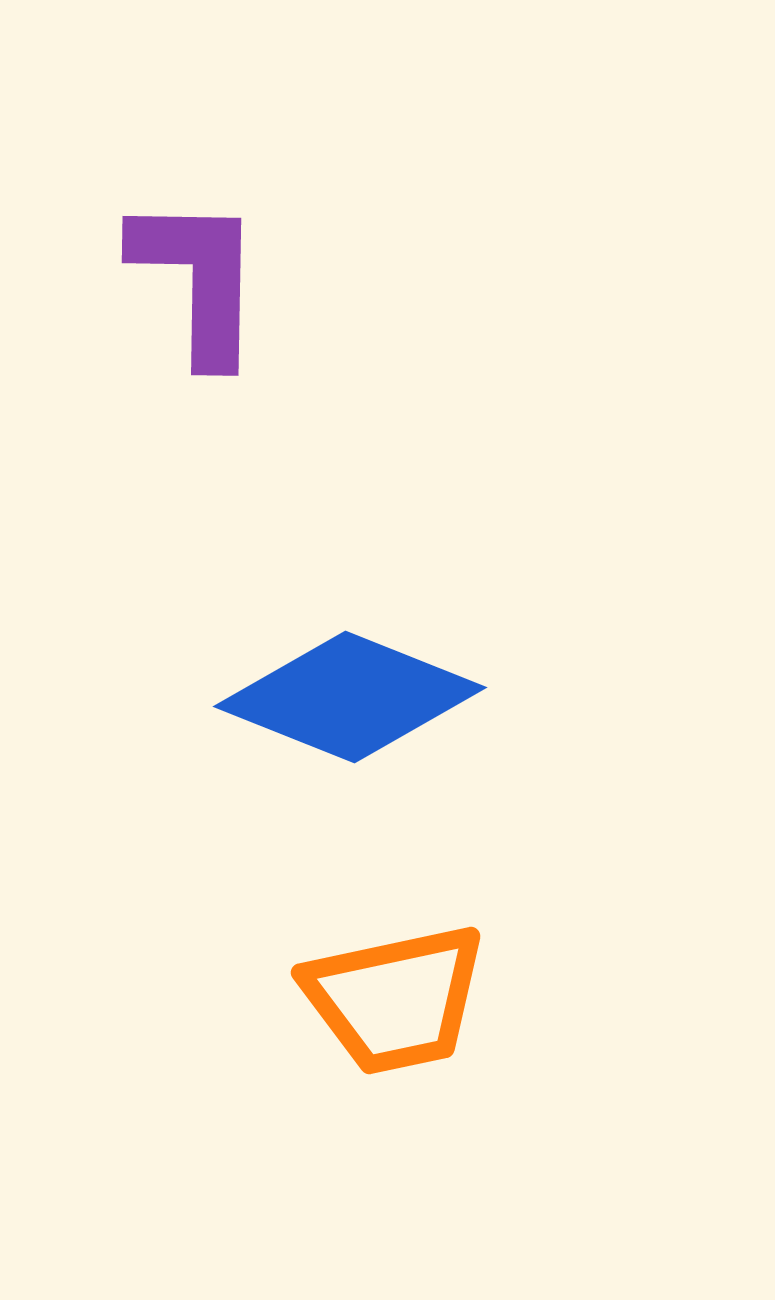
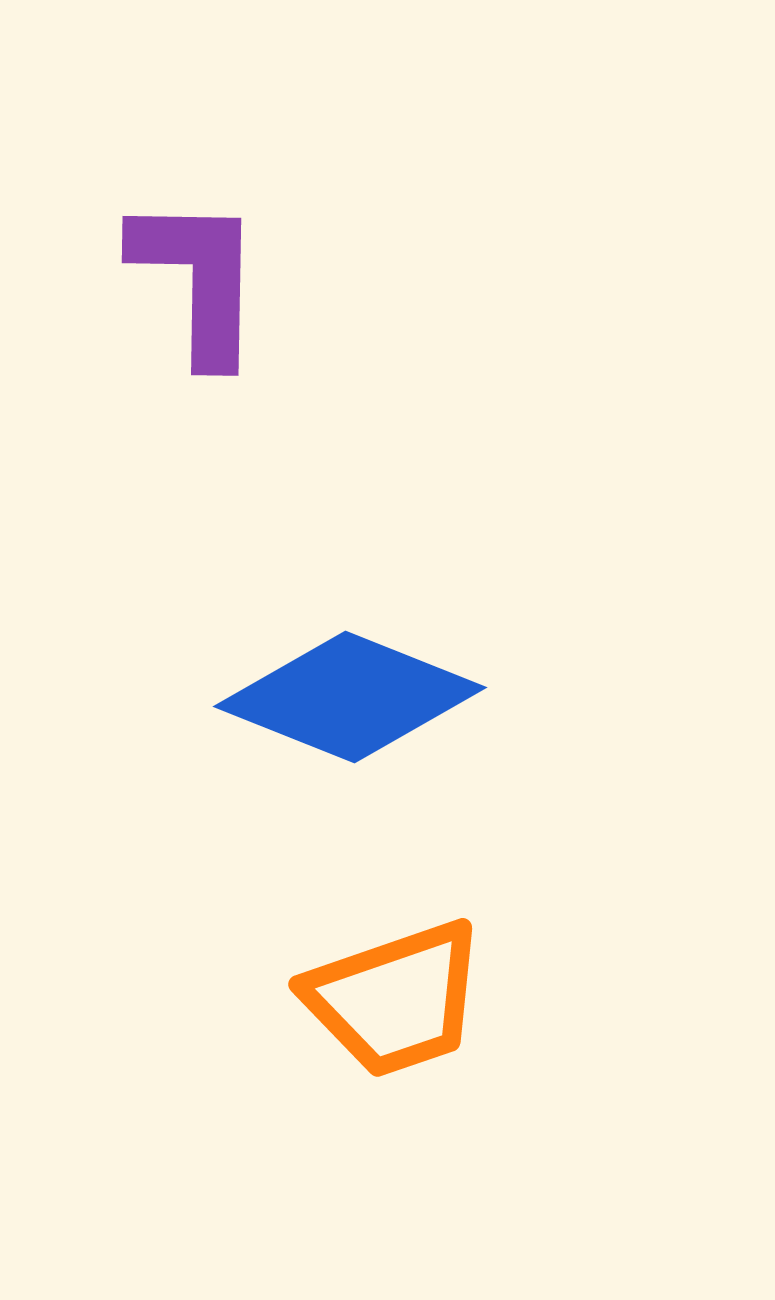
orange trapezoid: rotated 7 degrees counterclockwise
